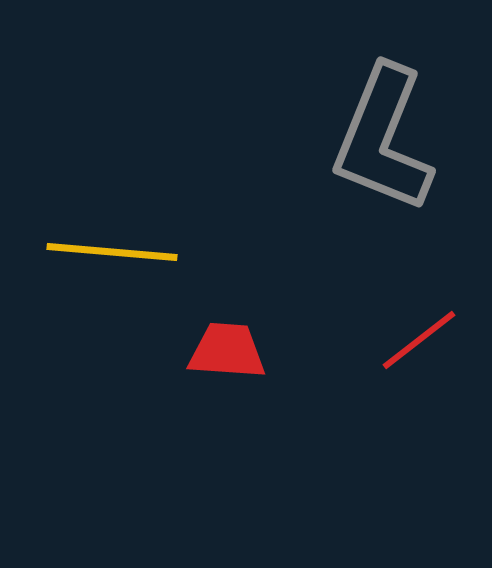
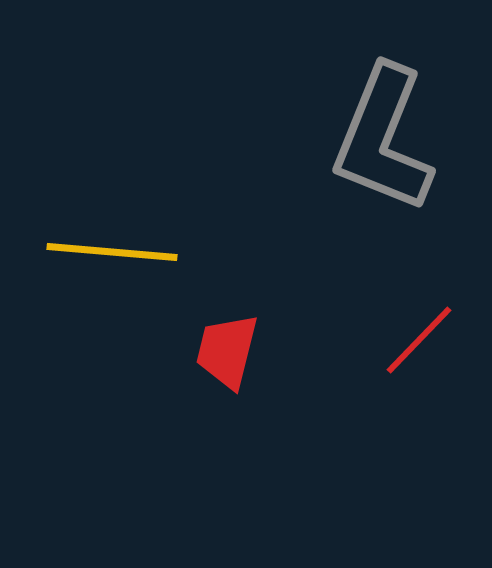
red line: rotated 8 degrees counterclockwise
red trapezoid: rotated 80 degrees counterclockwise
